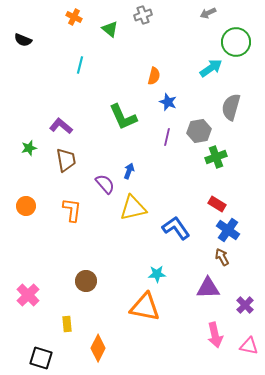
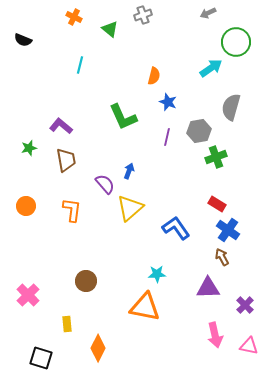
yellow triangle: moved 3 px left; rotated 28 degrees counterclockwise
